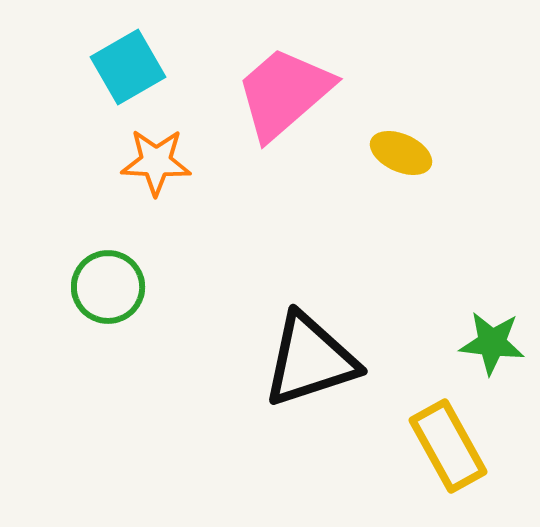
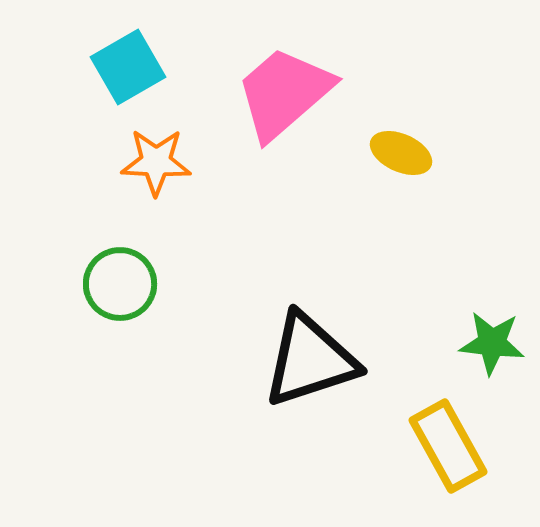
green circle: moved 12 px right, 3 px up
